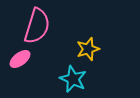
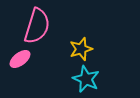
yellow star: moved 7 px left
cyan star: moved 13 px right
